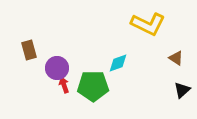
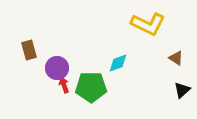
green pentagon: moved 2 px left, 1 px down
